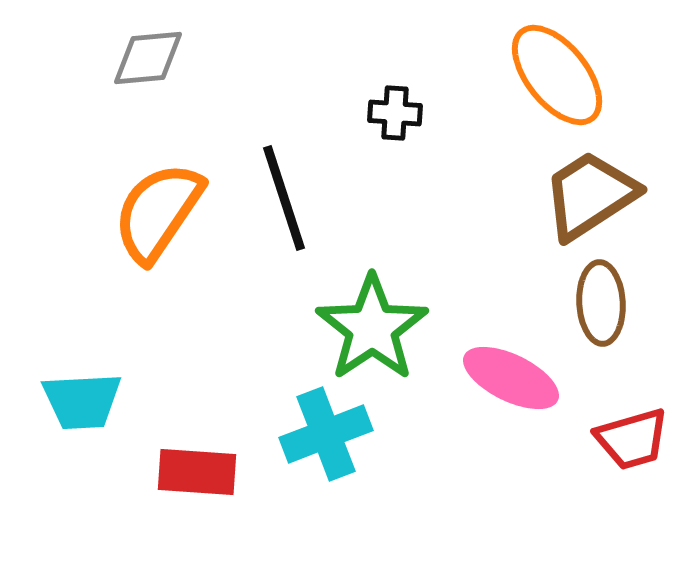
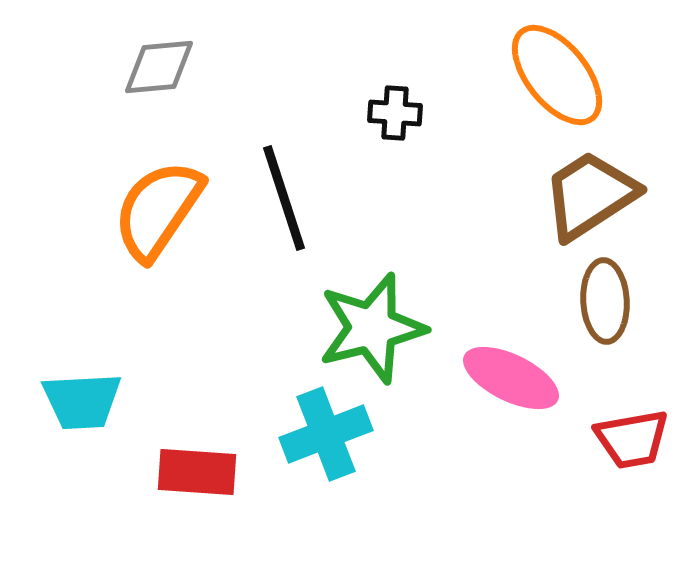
gray diamond: moved 11 px right, 9 px down
orange semicircle: moved 2 px up
brown ellipse: moved 4 px right, 2 px up
green star: rotated 20 degrees clockwise
red trapezoid: rotated 6 degrees clockwise
